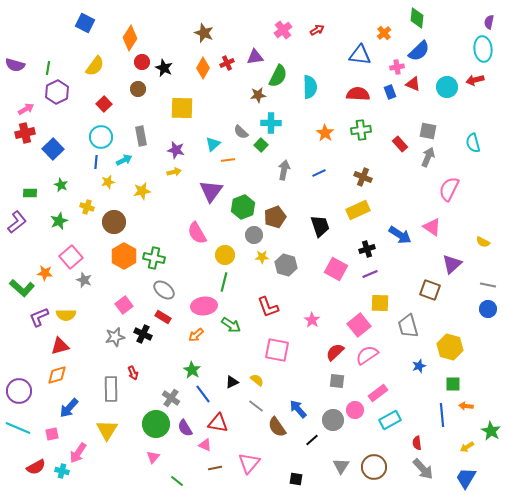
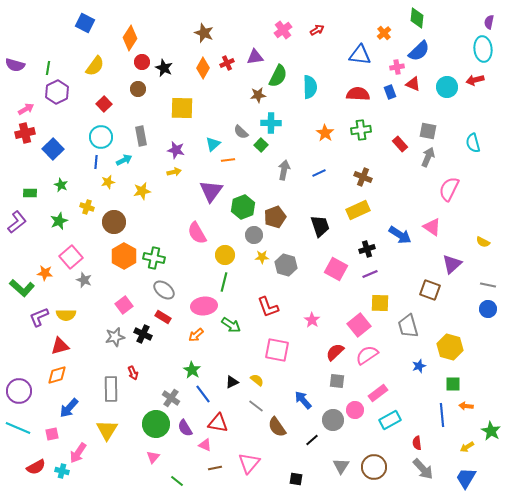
blue arrow at (298, 409): moved 5 px right, 9 px up
